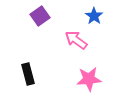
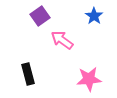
pink arrow: moved 14 px left
